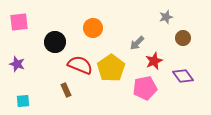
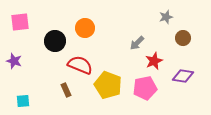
pink square: moved 1 px right
orange circle: moved 8 px left
black circle: moved 1 px up
purple star: moved 3 px left, 3 px up
yellow pentagon: moved 3 px left, 17 px down; rotated 16 degrees counterclockwise
purple diamond: rotated 45 degrees counterclockwise
